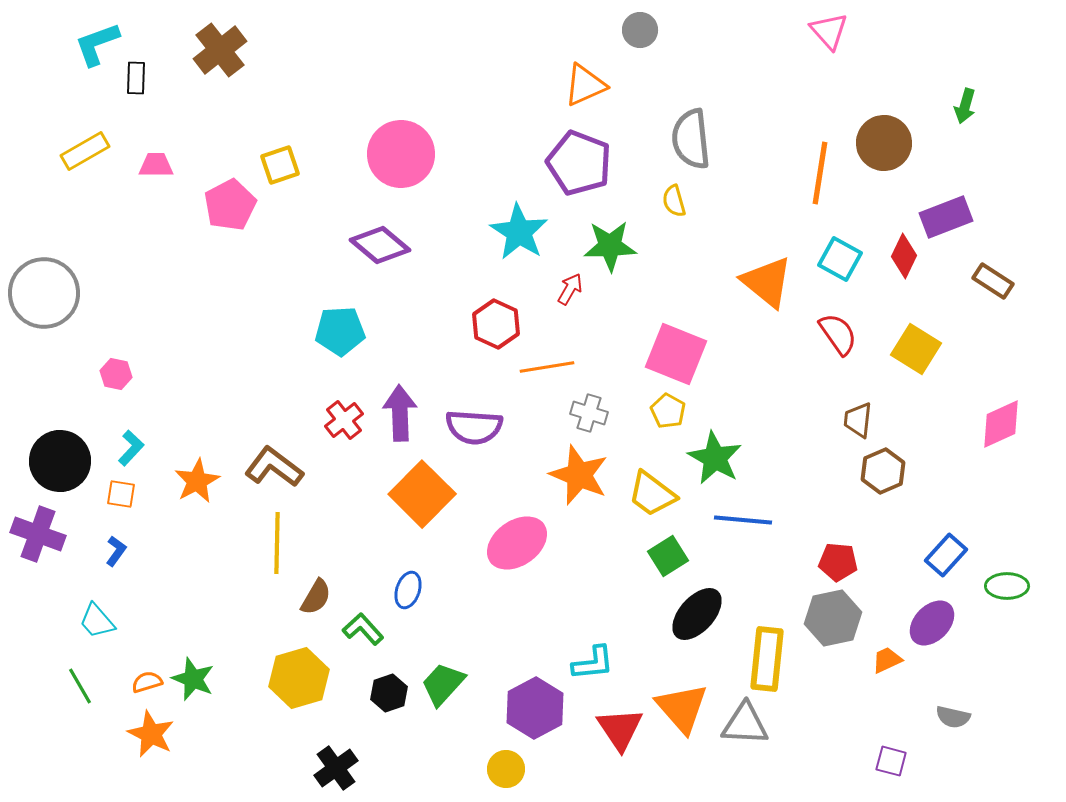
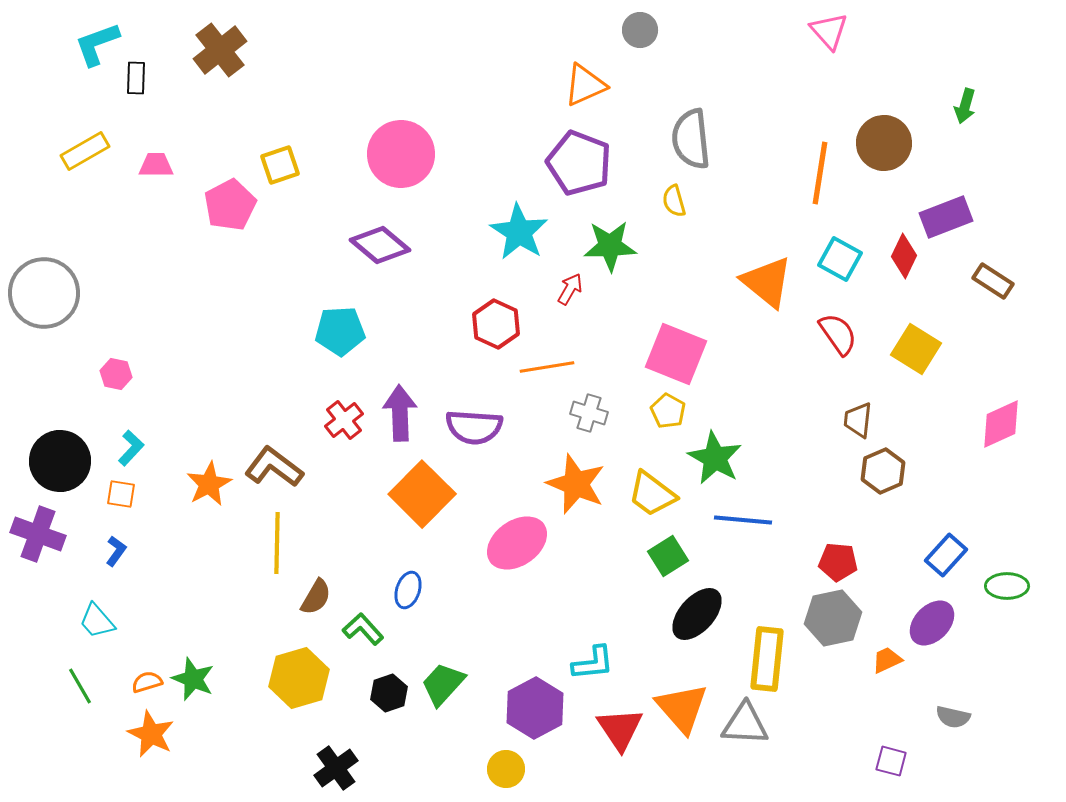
orange star at (579, 475): moved 3 px left, 9 px down
orange star at (197, 481): moved 12 px right, 3 px down
